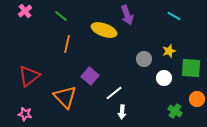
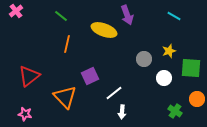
pink cross: moved 9 px left
purple square: rotated 24 degrees clockwise
